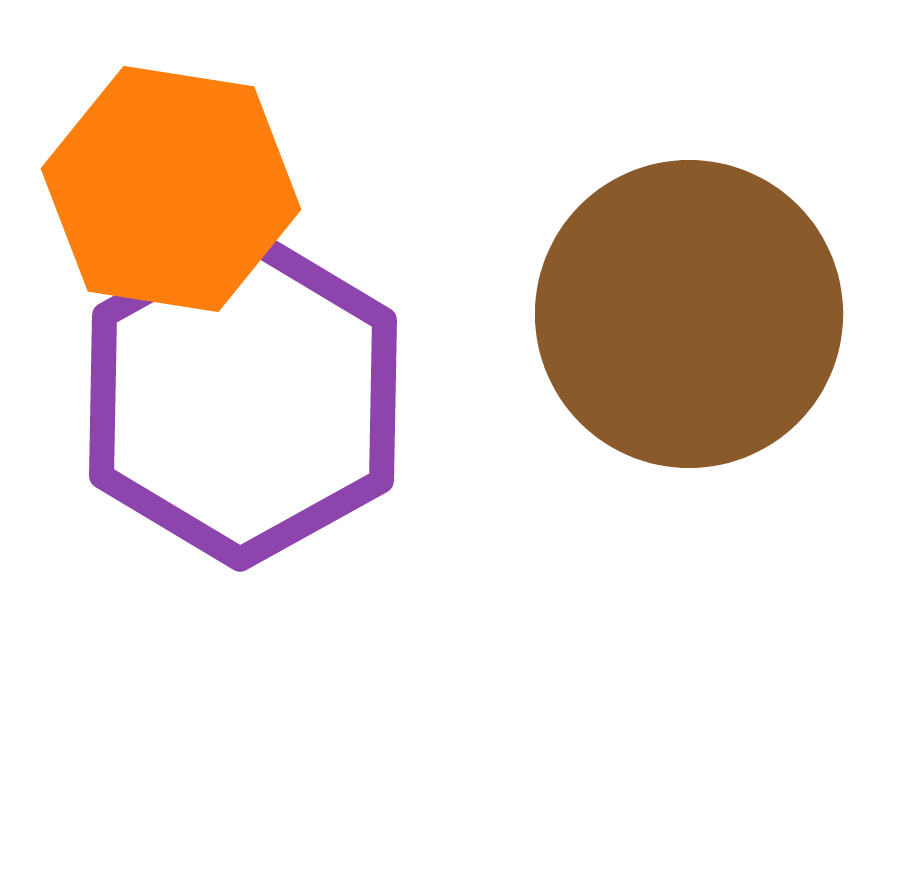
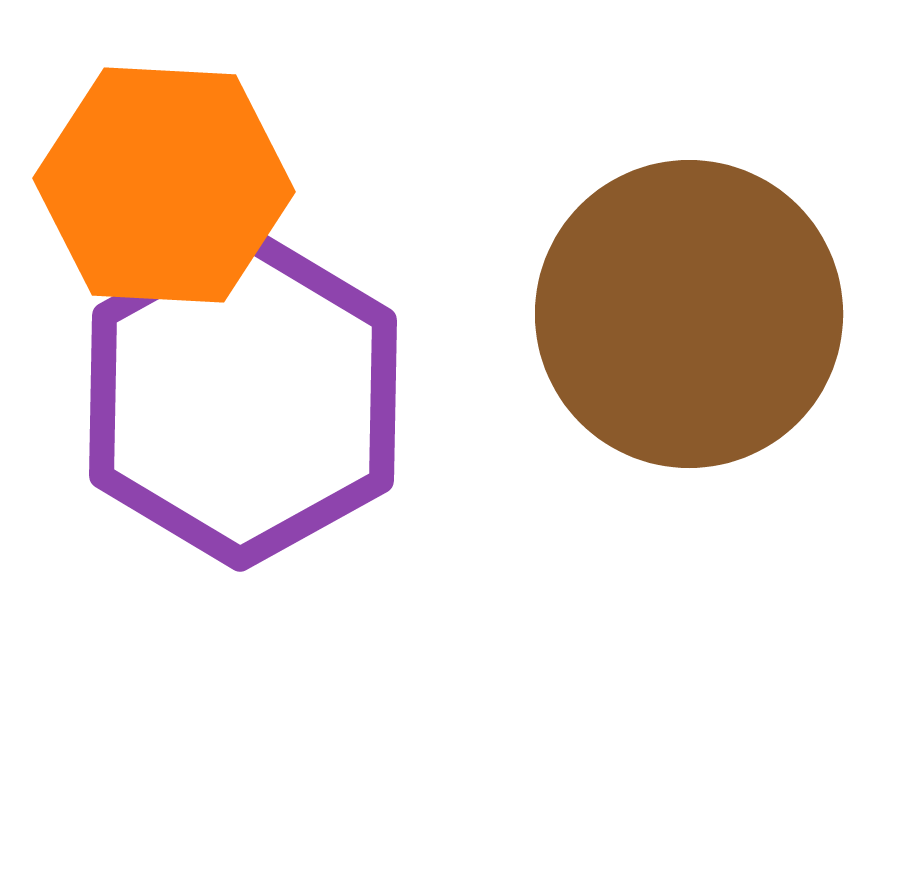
orange hexagon: moved 7 px left, 4 px up; rotated 6 degrees counterclockwise
